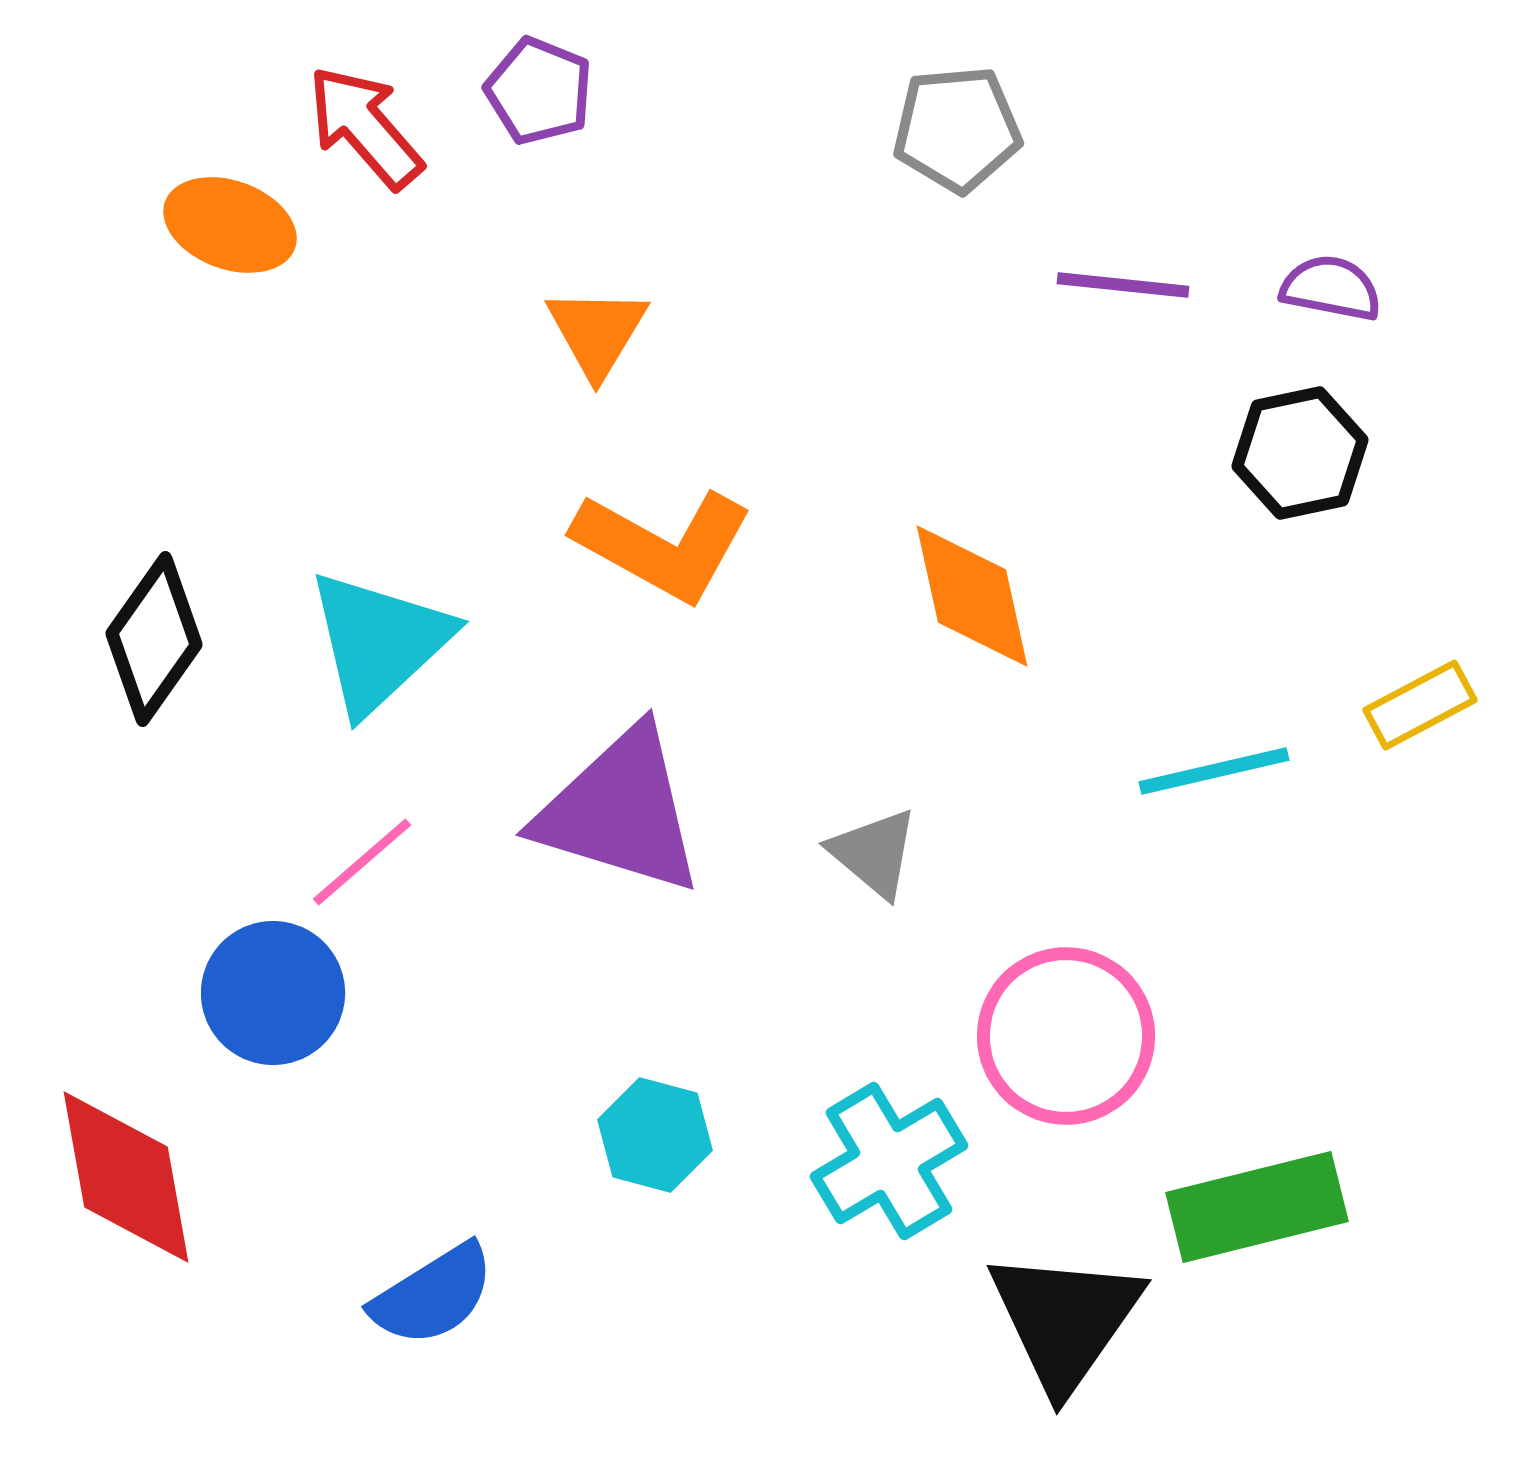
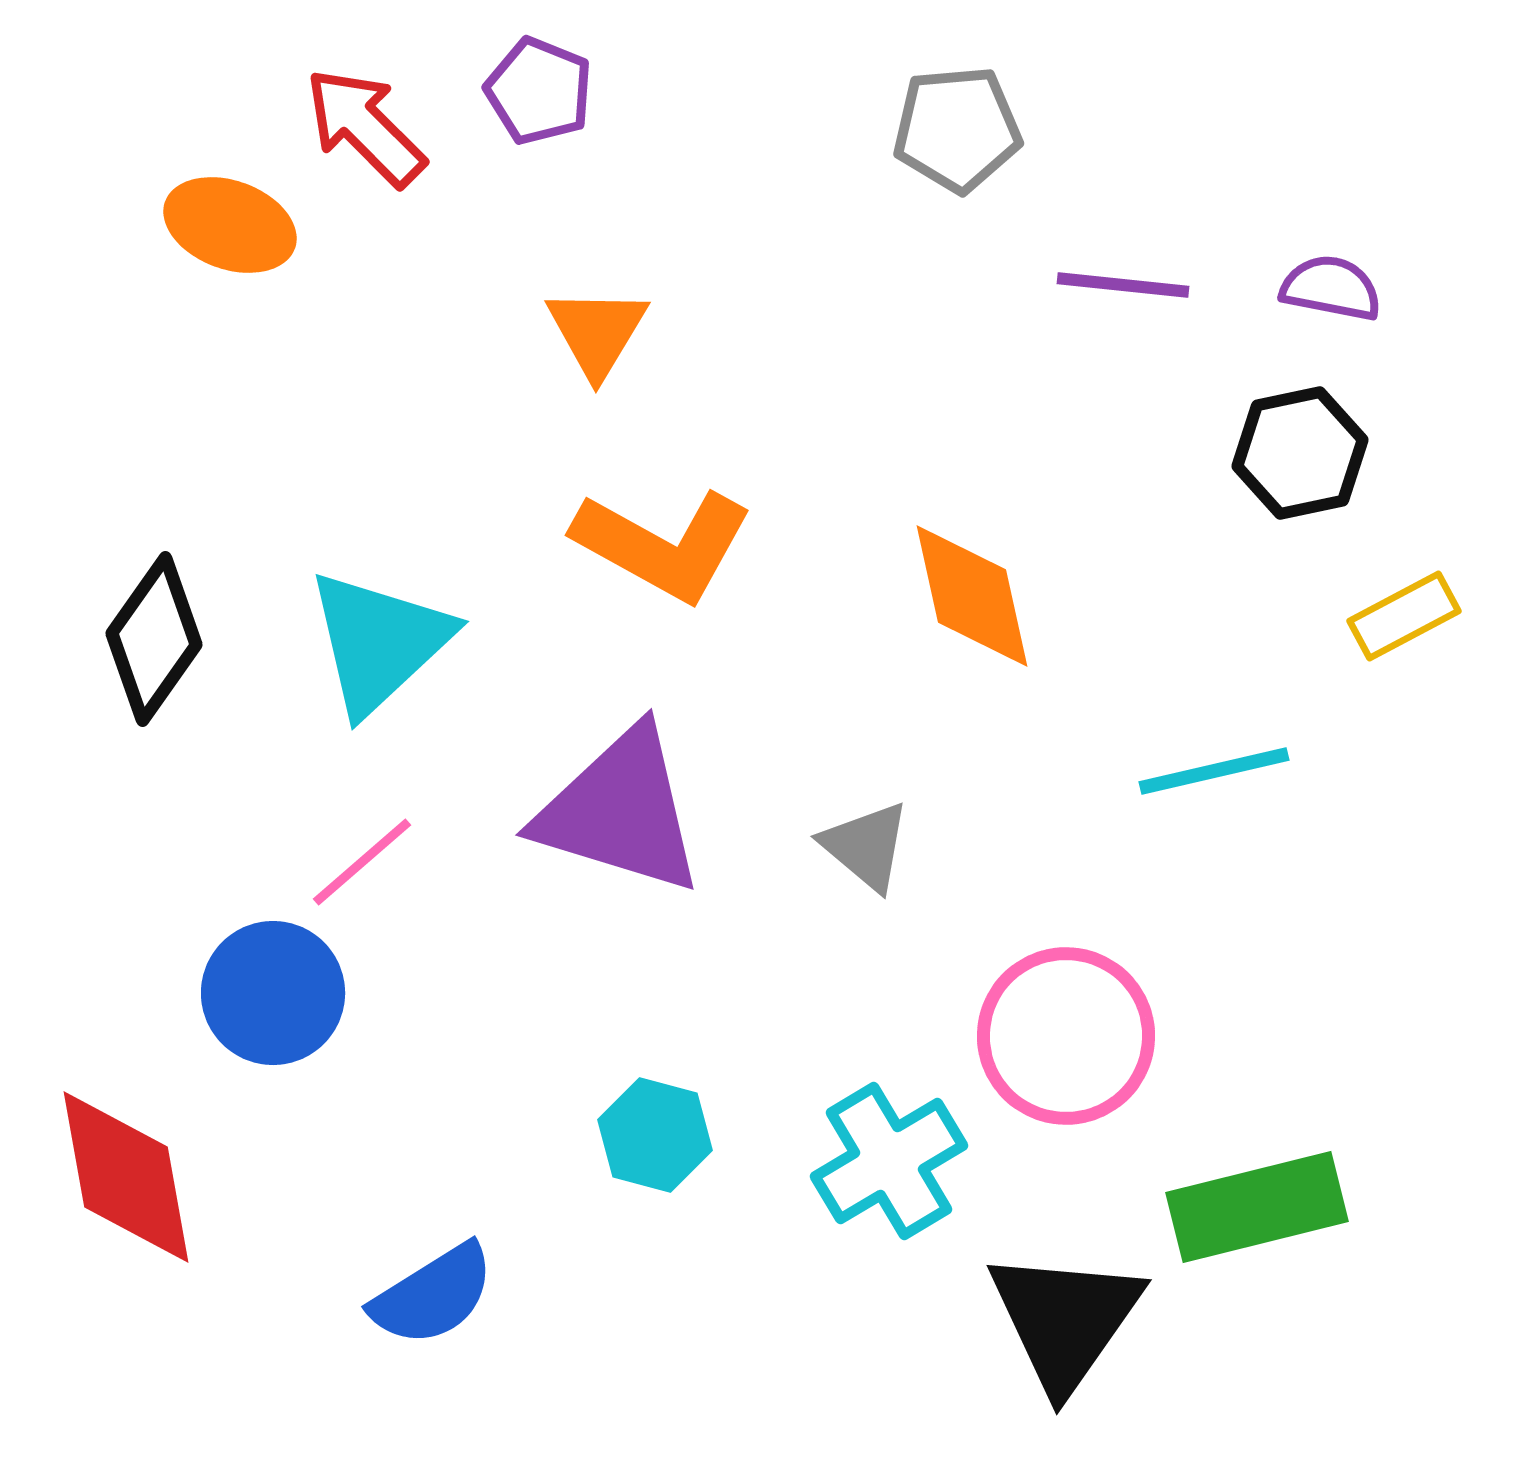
red arrow: rotated 4 degrees counterclockwise
yellow rectangle: moved 16 px left, 89 px up
gray triangle: moved 8 px left, 7 px up
